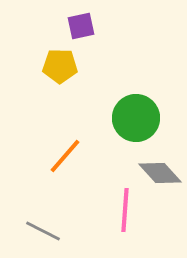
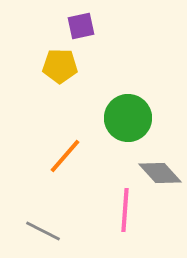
green circle: moved 8 px left
